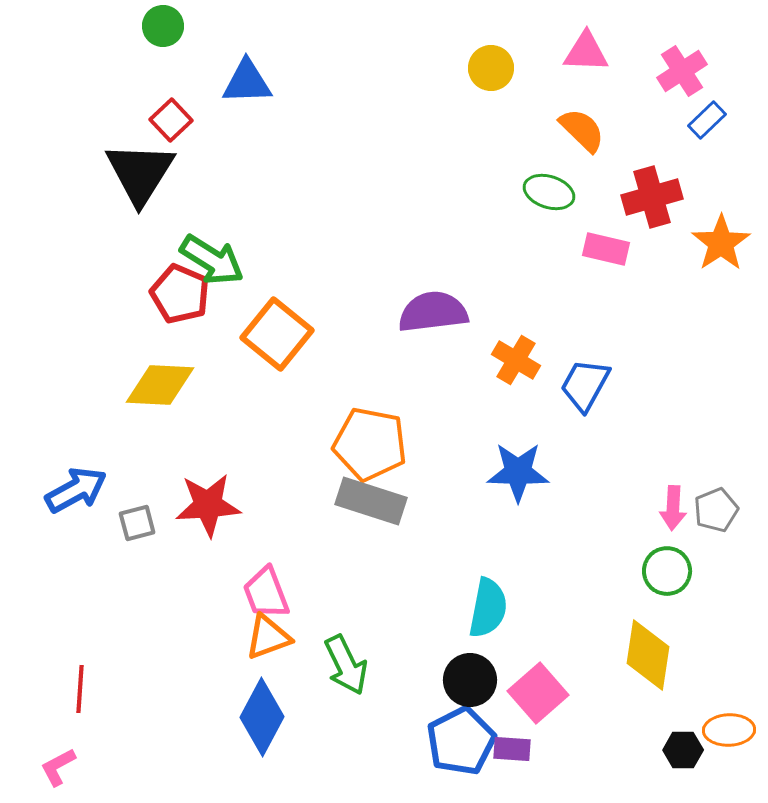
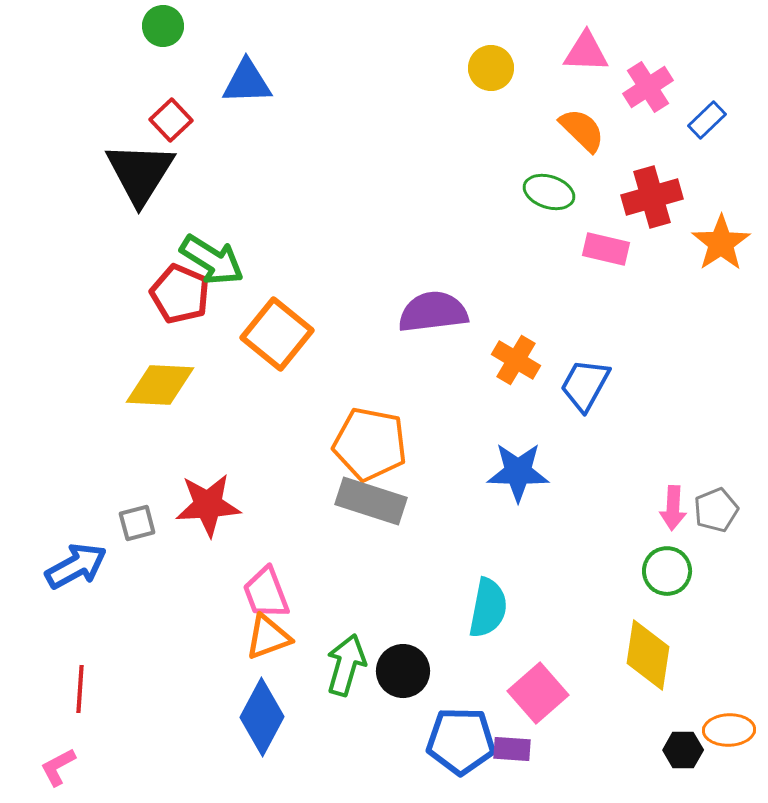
pink cross at (682, 71): moved 34 px left, 16 px down
blue arrow at (76, 490): moved 76 px down
green arrow at (346, 665): rotated 138 degrees counterclockwise
black circle at (470, 680): moved 67 px left, 9 px up
blue pentagon at (461, 741): rotated 28 degrees clockwise
